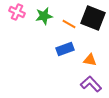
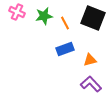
orange line: moved 4 px left, 1 px up; rotated 32 degrees clockwise
orange triangle: rotated 24 degrees counterclockwise
